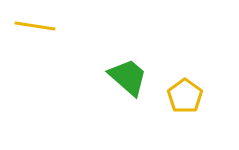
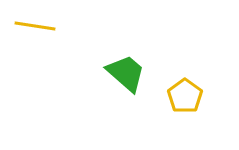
green trapezoid: moved 2 px left, 4 px up
